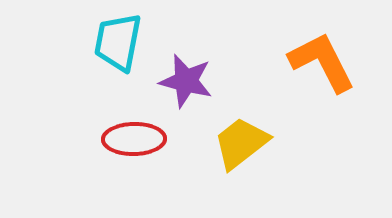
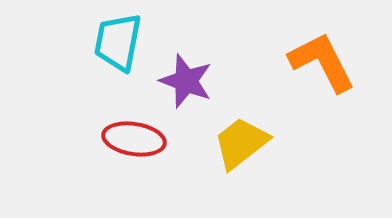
purple star: rotated 6 degrees clockwise
red ellipse: rotated 10 degrees clockwise
